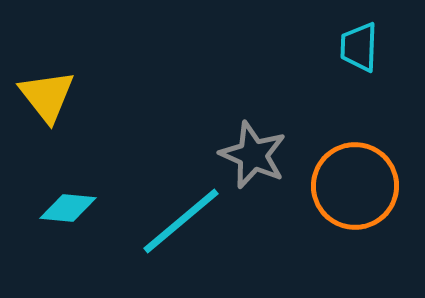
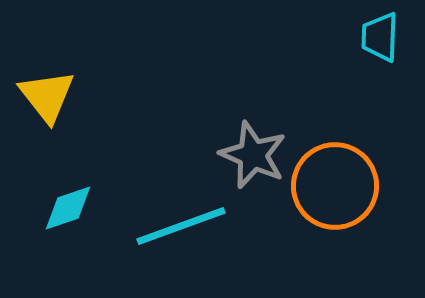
cyan trapezoid: moved 21 px right, 10 px up
orange circle: moved 20 px left
cyan diamond: rotated 24 degrees counterclockwise
cyan line: moved 5 px down; rotated 20 degrees clockwise
